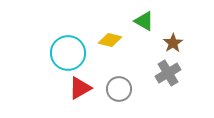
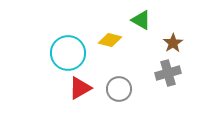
green triangle: moved 3 px left, 1 px up
gray cross: rotated 15 degrees clockwise
